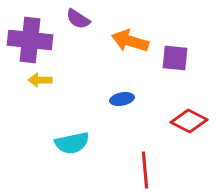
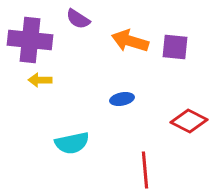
purple square: moved 11 px up
